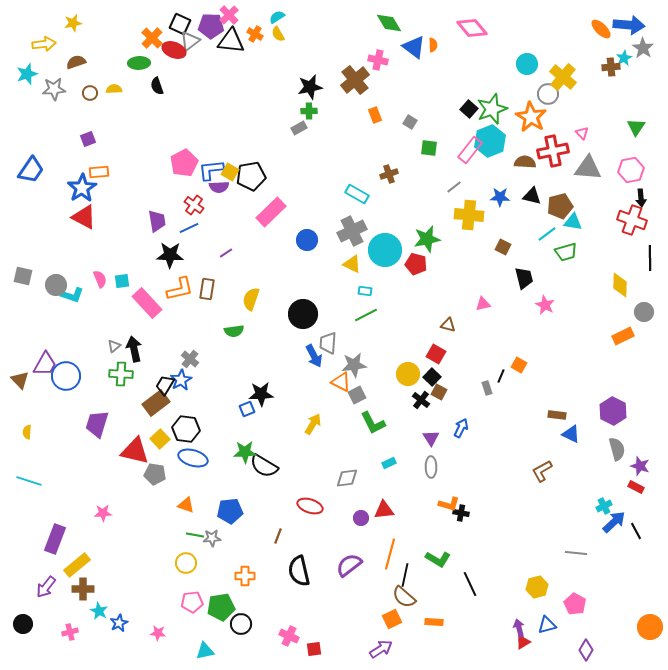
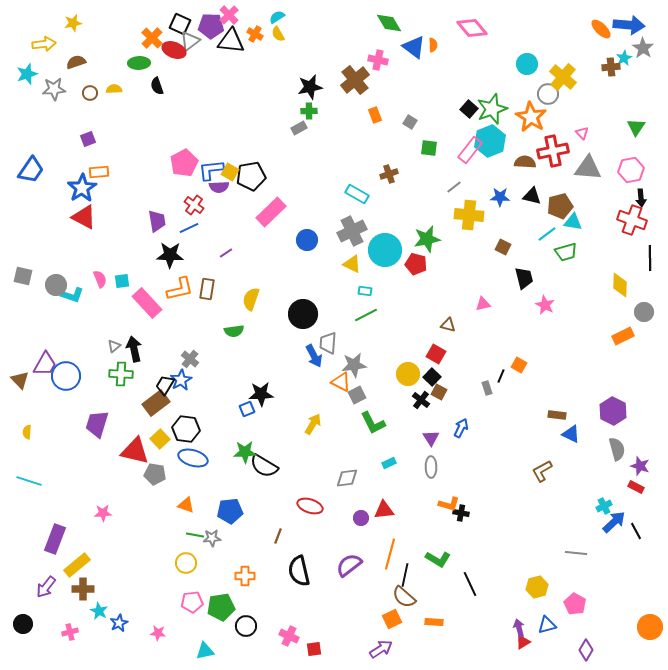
black circle at (241, 624): moved 5 px right, 2 px down
